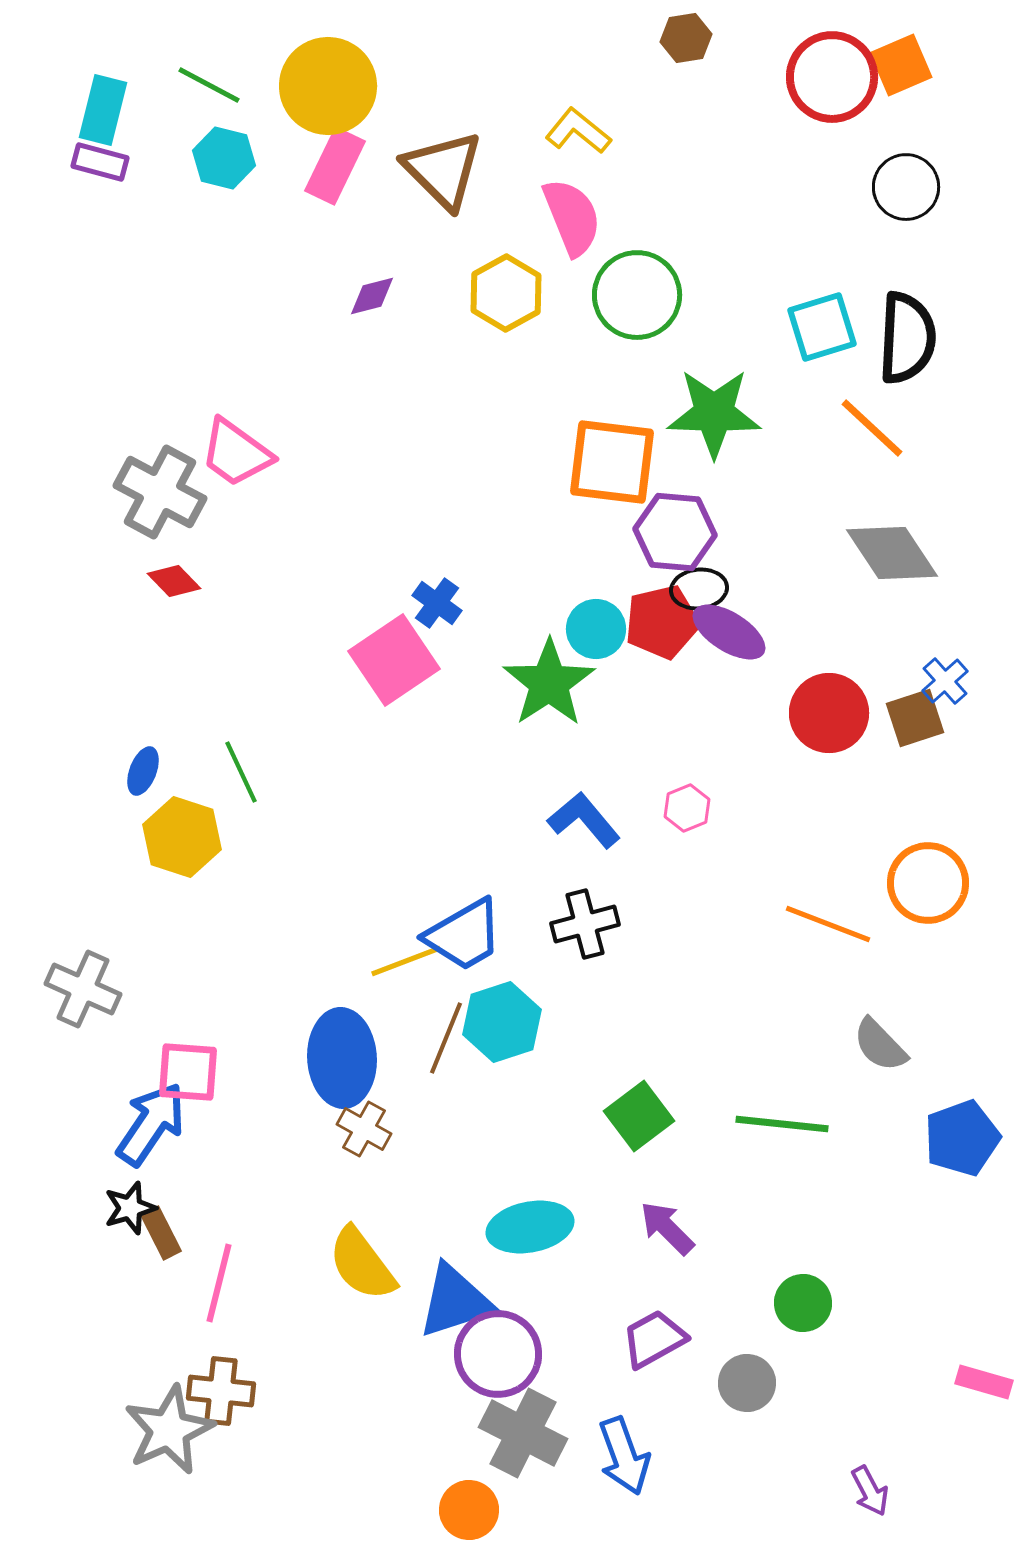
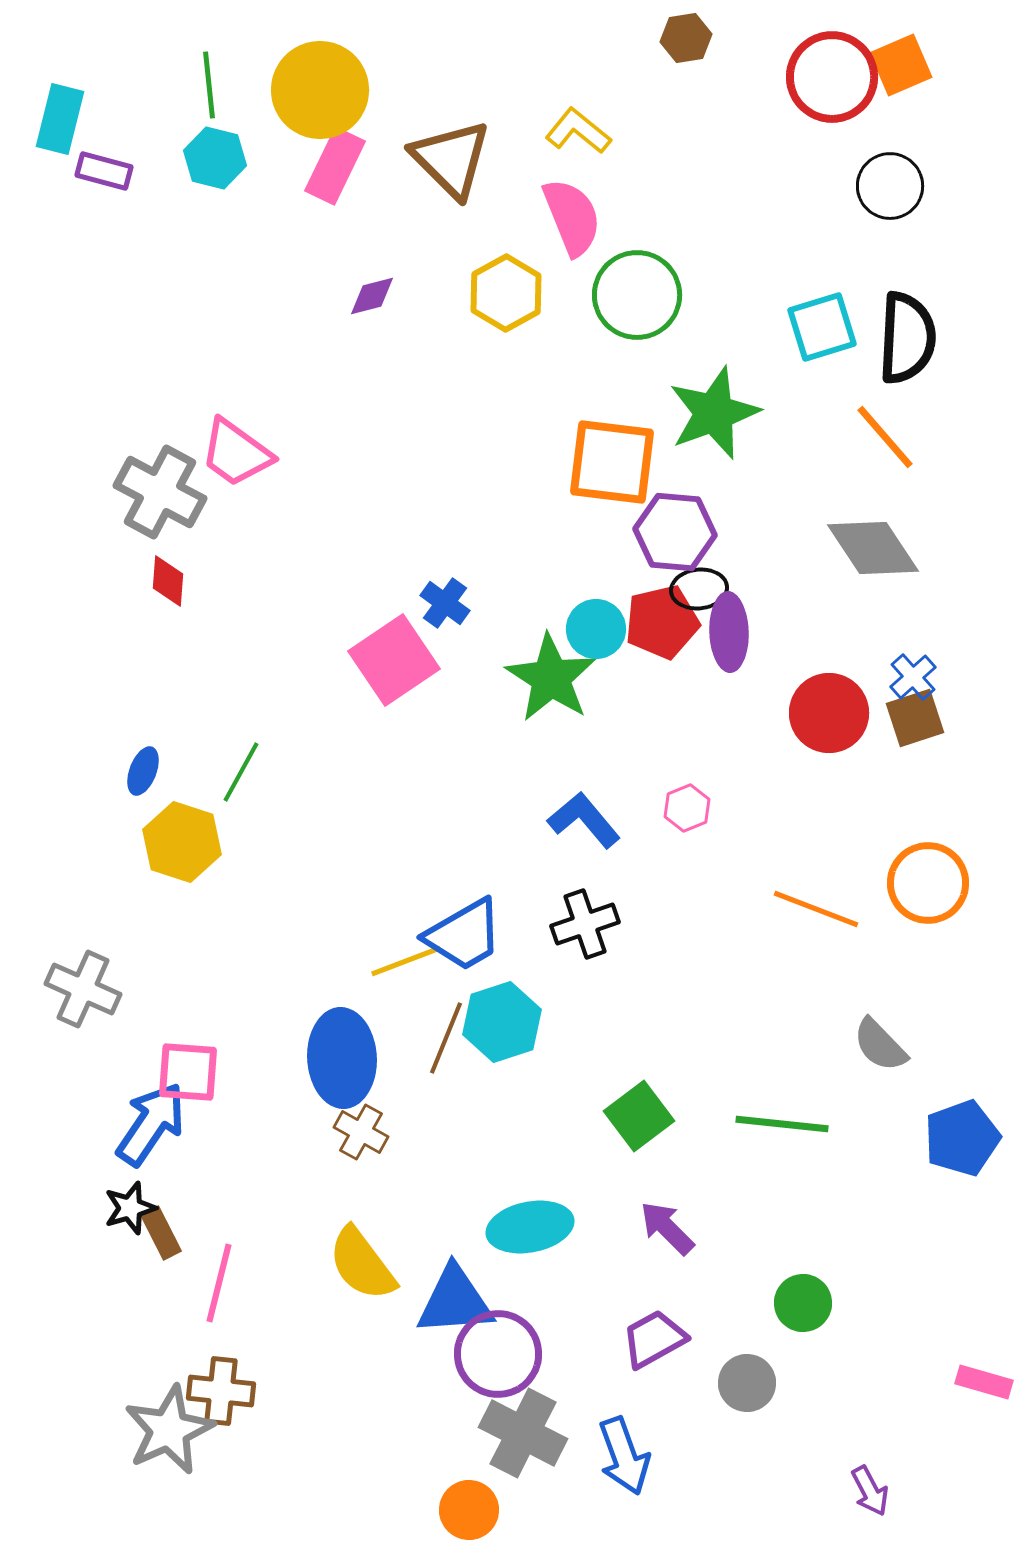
green line at (209, 85): rotated 56 degrees clockwise
yellow circle at (328, 86): moved 8 px left, 4 px down
cyan rectangle at (103, 110): moved 43 px left, 9 px down
cyan hexagon at (224, 158): moved 9 px left
purple rectangle at (100, 162): moved 4 px right, 9 px down
brown triangle at (443, 170): moved 8 px right, 11 px up
black circle at (906, 187): moved 16 px left, 1 px up
green star at (714, 413): rotated 22 degrees counterclockwise
orange line at (872, 428): moved 13 px right, 9 px down; rotated 6 degrees clockwise
gray diamond at (892, 553): moved 19 px left, 5 px up
red diamond at (174, 581): moved 6 px left; rotated 48 degrees clockwise
blue cross at (437, 603): moved 8 px right
purple ellipse at (729, 632): rotated 56 degrees clockwise
blue cross at (945, 681): moved 32 px left, 4 px up
green star at (549, 683): moved 2 px right, 5 px up; rotated 6 degrees counterclockwise
green line at (241, 772): rotated 54 degrees clockwise
yellow hexagon at (182, 837): moved 5 px down
black cross at (585, 924): rotated 4 degrees counterclockwise
orange line at (828, 924): moved 12 px left, 15 px up
brown cross at (364, 1129): moved 3 px left, 3 px down
blue triangle at (455, 1301): rotated 14 degrees clockwise
